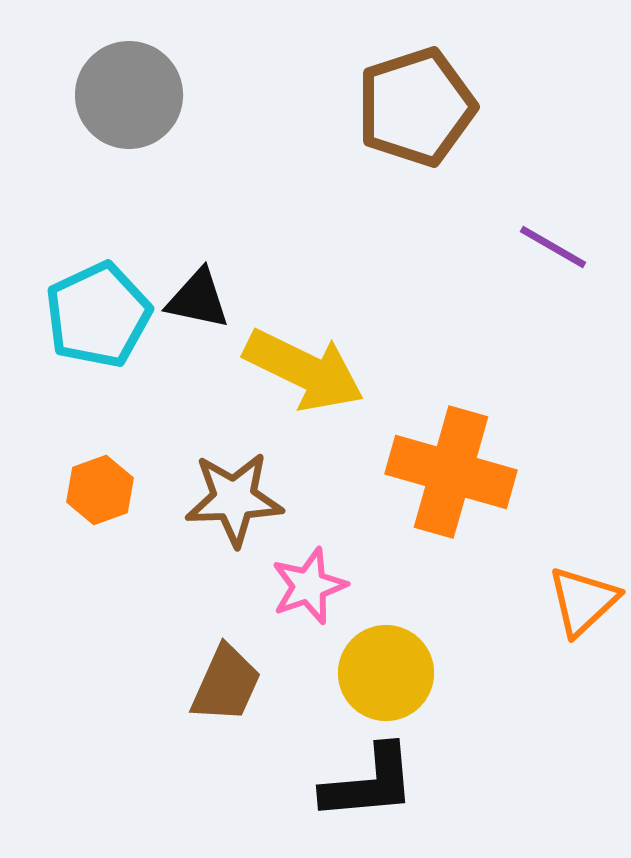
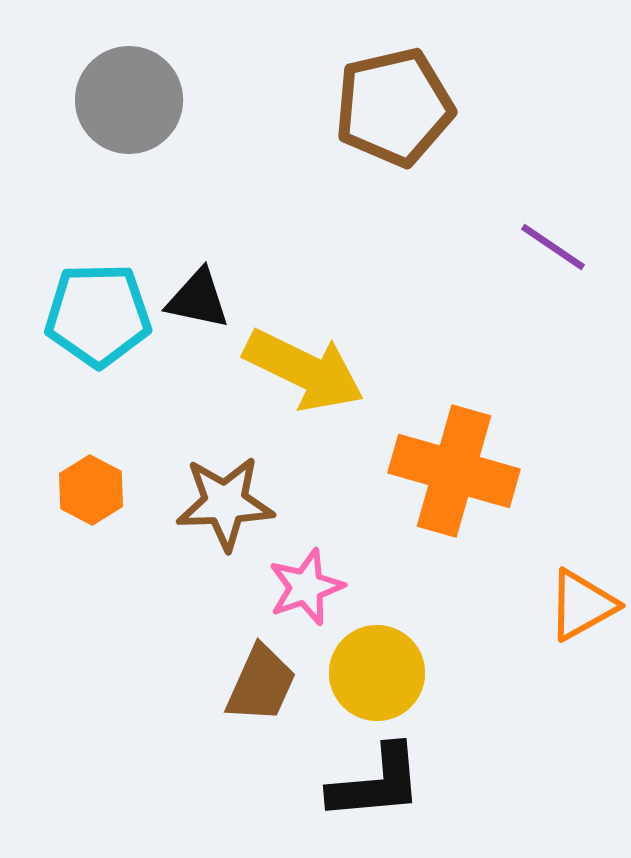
gray circle: moved 5 px down
brown pentagon: moved 22 px left; rotated 5 degrees clockwise
purple line: rotated 4 degrees clockwise
cyan pentagon: rotated 24 degrees clockwise
orange cross: moved 3 px right, 1 px up
orange hexagon: moved 9 px left; rotated 12 degrees counterclockwise
brown star: moved 9 px left, 4 px down
pink star: moved 3 px left, 1 px down
orange triangle: moved 1 px left, 4 px down; rotated 14 degrees clockwise
yellow circle: moved 9 px left
brown trapezoid: moved 35 px right
black L-shape: moved 7 px right
